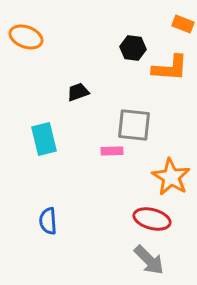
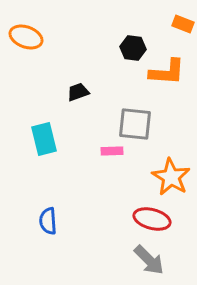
orange L-shape: moved 3 px left, 4 px down
gray square: moved 1 px right, 1 px up
